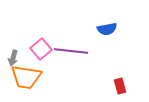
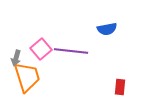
gray arrow: moved 3 px right
orange trapezoid: moved 1 px right; rotated 116 degrees counterclockwise
red rectangle: moved 1 px down; rotated 21 degrees clockwise
